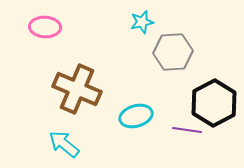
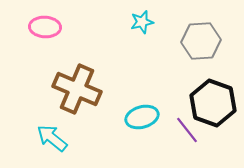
gray hexagon: moved 28 px right, 11 px up
black hexagon: moved 1 px left; rotated 12 degrees counterclockwise
cyan ellipse: moved 6 px right, 1 px down
purple line: rotated 44 degrees clockwise
cyan arrow: moved 12 px left, 6 px up
